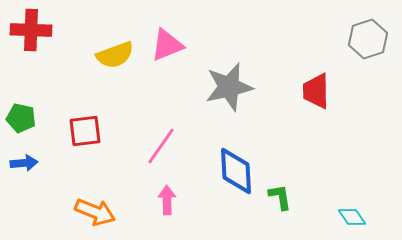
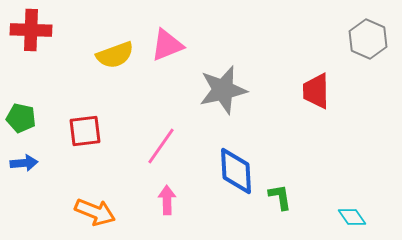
gray hexagon: rotated 18 degrees counterclockwise
gray star: moved 6 px left, 3 px down
